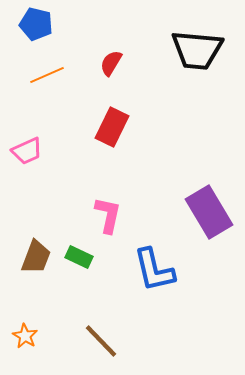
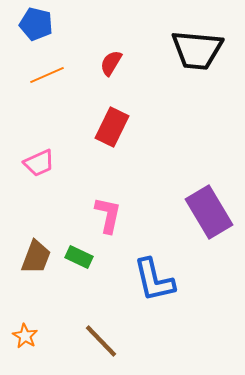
pink trapezoid: moved 12 px right, 12 px down
blue L-shape: moved 10 px down
